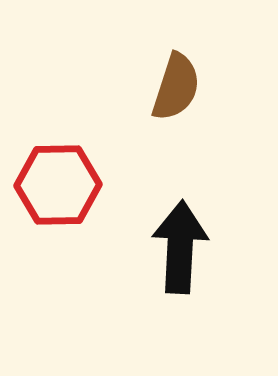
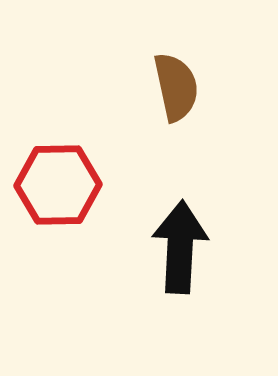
brown semicircle: rotated 30 degrees counterclockwise
